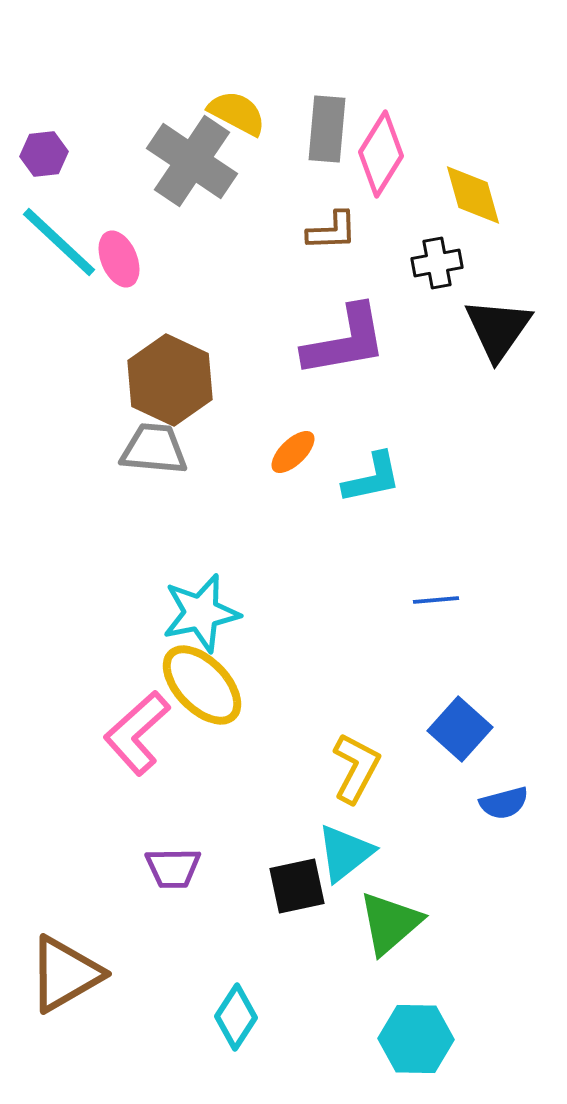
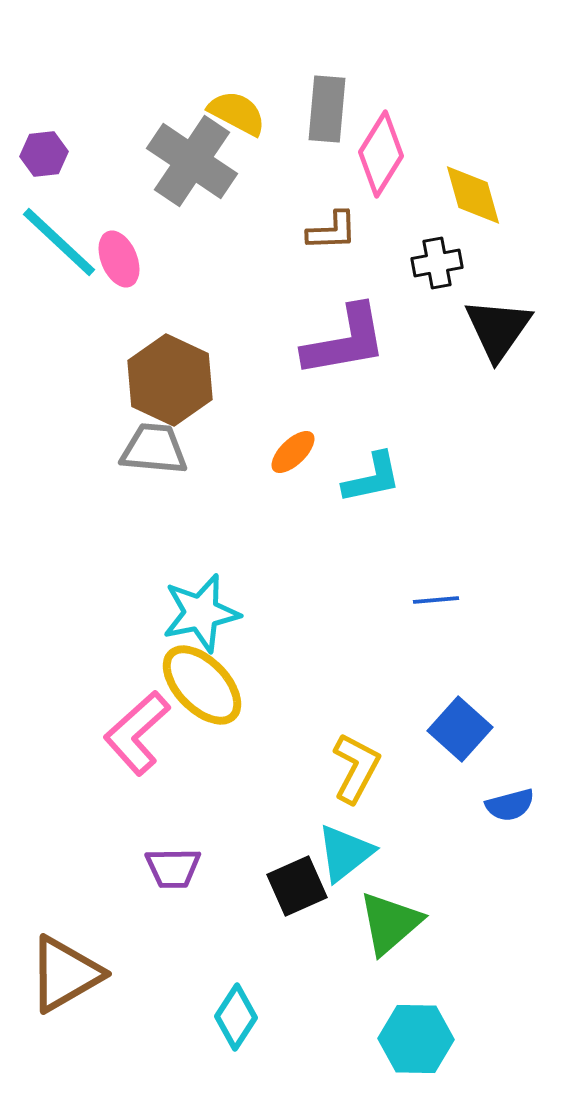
gray rectangle: moved 20 px up
blue semicircle: moved 6 px right, 2 px down
black square: rotated 12 degrees counterclockwise
